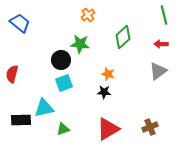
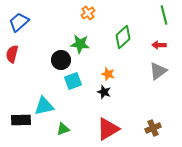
orange cross: moved 2 px up
blue trapezoid: moved 1 px left, 1 px up; rotated 80 degrees counterclockwise
red arrow: moved 2 px left, 1 px down
red semicircle: moved 20 px up
cyan square: moved 9 px right, 2 px up
black star: rotated 16 degrees clockwise
cyan triangle: moved 2 px up
brown cross: moved 3 px right, 1 px down
